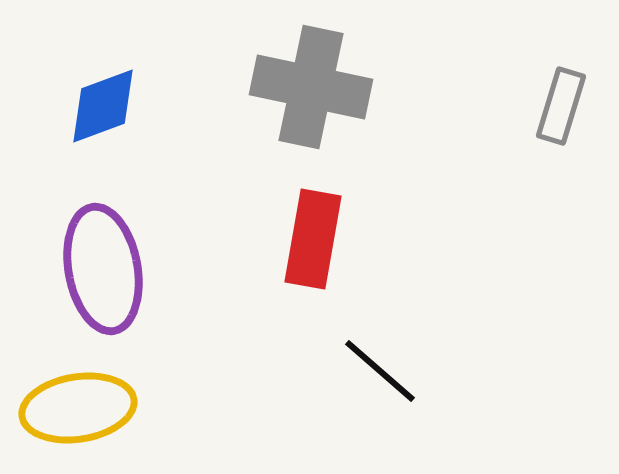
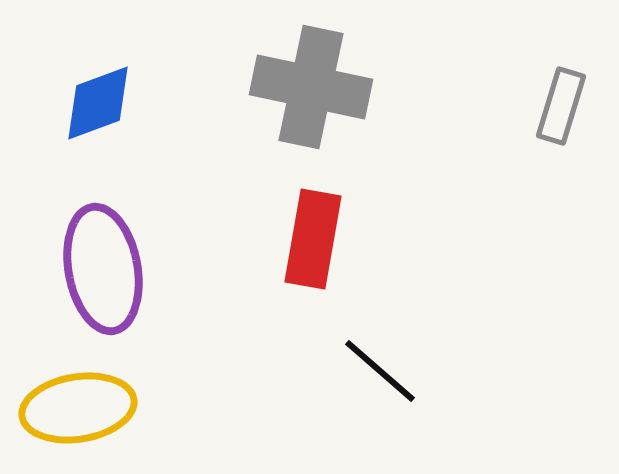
blue diamond: moved 5 px left, 3 px up
